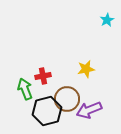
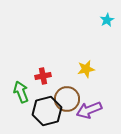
green arrow: moved 4 px left, 3 px down
